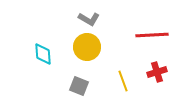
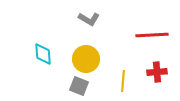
yellow circle: moved 1 px left, 12 px down
red cross: rotated 12 degrees clockwise
yellow line: rotated 25 degrees clockwise
